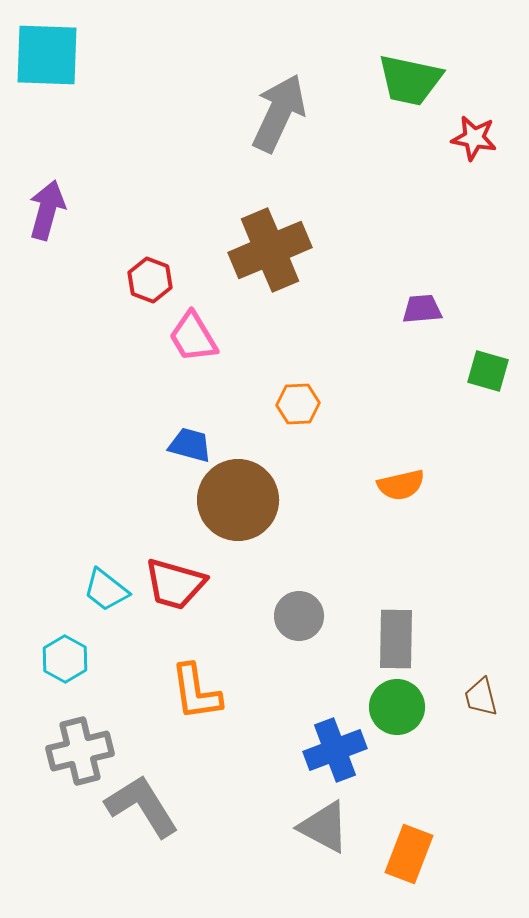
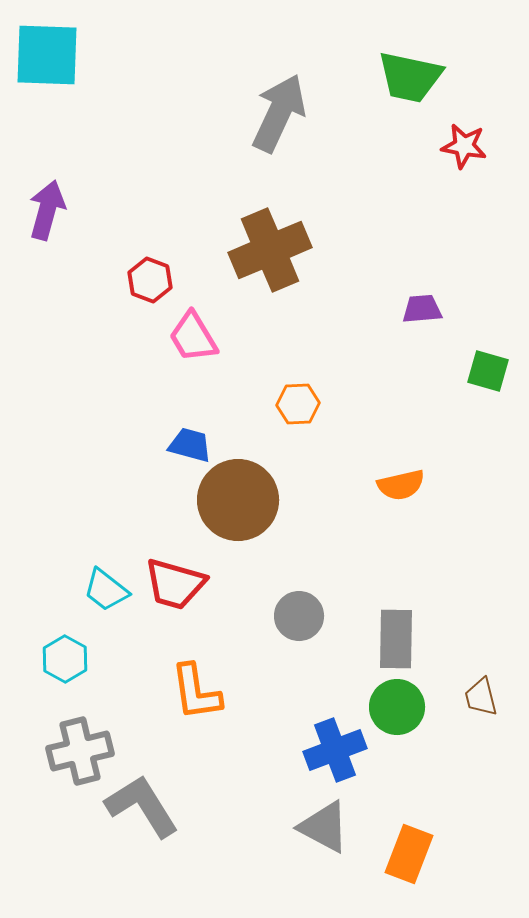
green trapezoid: moved 3 px up
red star: moved 10 px left, 8 px down
